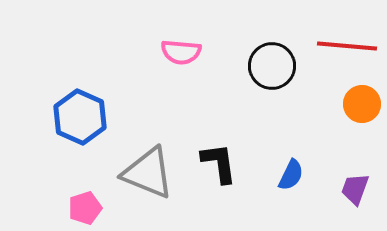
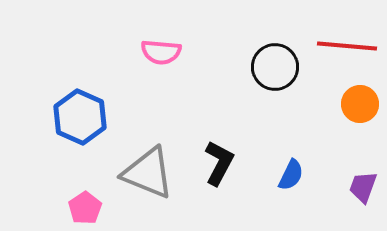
pink semicircle: moved 20 px left
black circle: moved 3 px right, 1 px down
orange circle: moved 2 px left
black L-shape: rotated 36 degrees clockwise
purple trapezoid: moved 8 px right, 2 px up
pink pentagon: rotated 16 degrees counterclockwise
